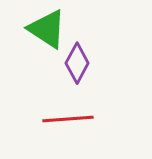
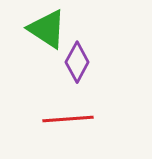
purple diamond: moved 1 px up
